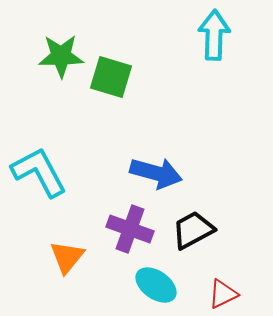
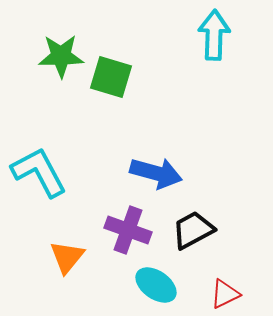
purple cross: moved 2 px left, 1 px down
red triangle: moved 2 px right
